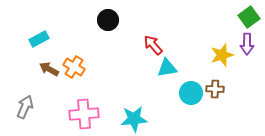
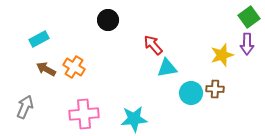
brown arrow: moved 3 px left
